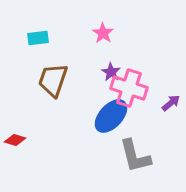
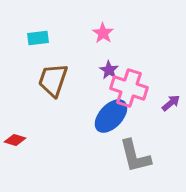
purple star: moved 2 px left, 2 px up
